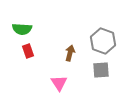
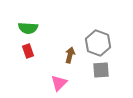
green semicircle: moved 6 px right, 1 px up
gray hexagon: moved 5 px left, 2 px down
brown arrow: moved 2 px down
pink triangle: rotated 18 degrees clockwise
